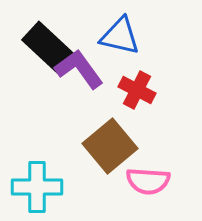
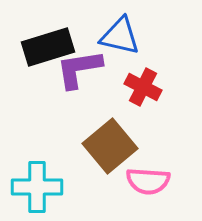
black rectangle: rotated 60 degrees counterclockwise
purple L-shape: rotated 63 degrees counterclockwise
red cross: moved 6 px right, 3 px up
